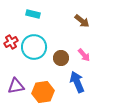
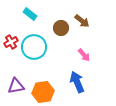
cyan rectangle: moved 3 px left; rotated 24 degrees clockwise
brown circle: moved 30 px up
